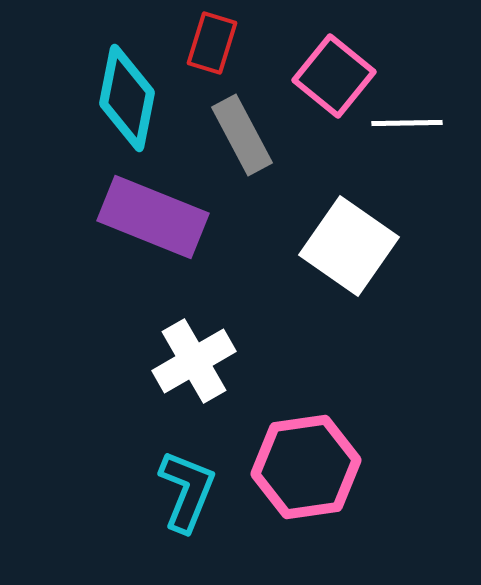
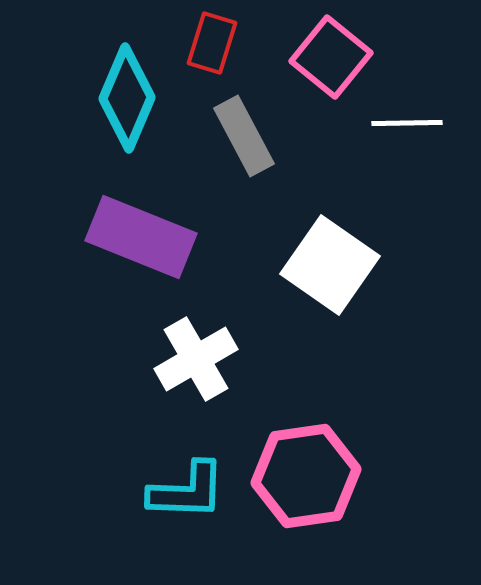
pink square: moved 3 px left, 19 px up
cyan diamond: rotated 12 degrees clockwise
gray rectangle: moved 2 px right, 1 px down
purple rectangle: moved 12 px left, 20 px down
white square: moved 19 px left, 19 px down
white cross: moved 2 px right, 2 px up
pink hexagon: moved 9 px down
cyan L-shape: rotated 70 degrees clockwise
